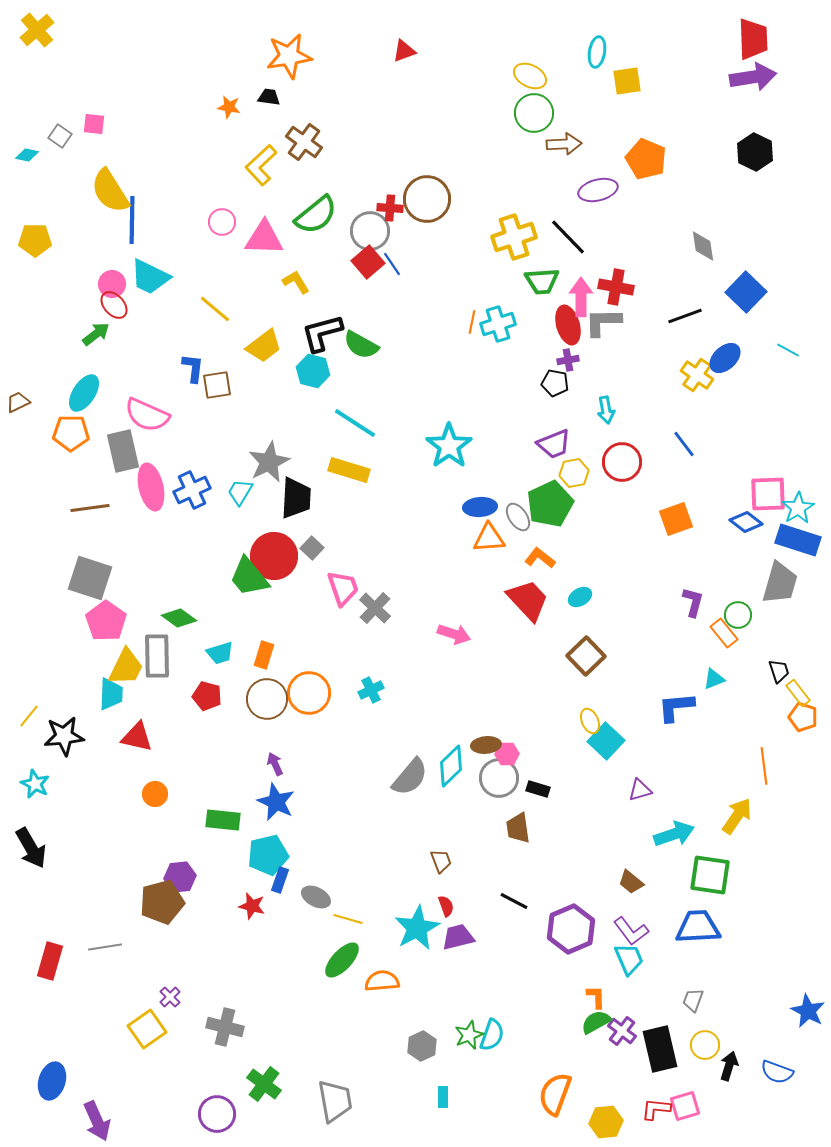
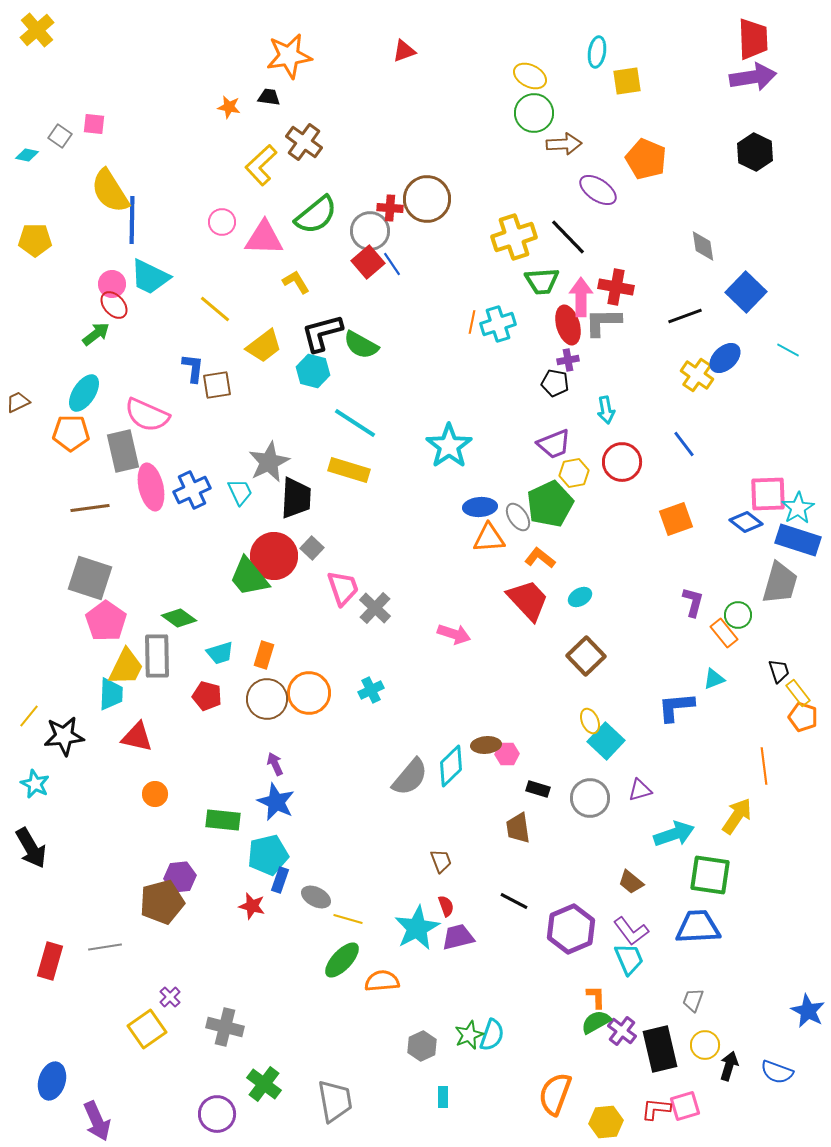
purple ellipse at (598, 190): rotated 48 degrees clockwise
cyan trapezoid at (240, 492): rotated 124 degrees clockwise
gray circle at (499, 778): moved 91 px right, 20 px down
